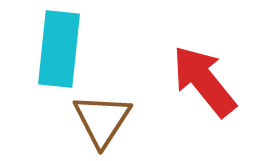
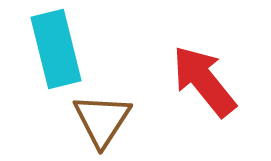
cyan rectangle: moved 3 px left; rotated 20 degrees counterclockwise
